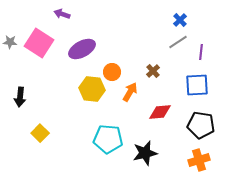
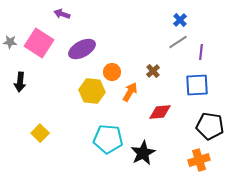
yellow hexagon: moved 2 px down
black arrow: moved 15 px up
black pentagon: moved 9 px right, 1 px down
black star: moved 2 px left; rotated 15 degrees counterclockwise
